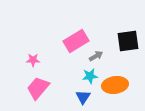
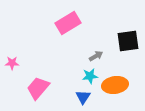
pink rectangle: moved 8 px left, 18 px up
pink star: moved 21 px left, 3 px down
